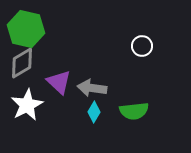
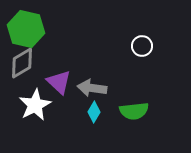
white star: moved 8 px right
